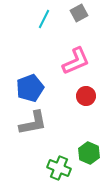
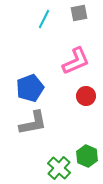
gray square: rotated 18 degrees clockwise
green hexagon: moved 2 px left, 3 px down
green cross: rotated 20 degrees clockwise
